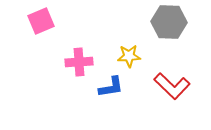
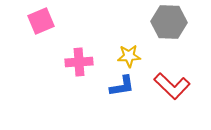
blue L-shape: moved 11 px right, 1 px up
